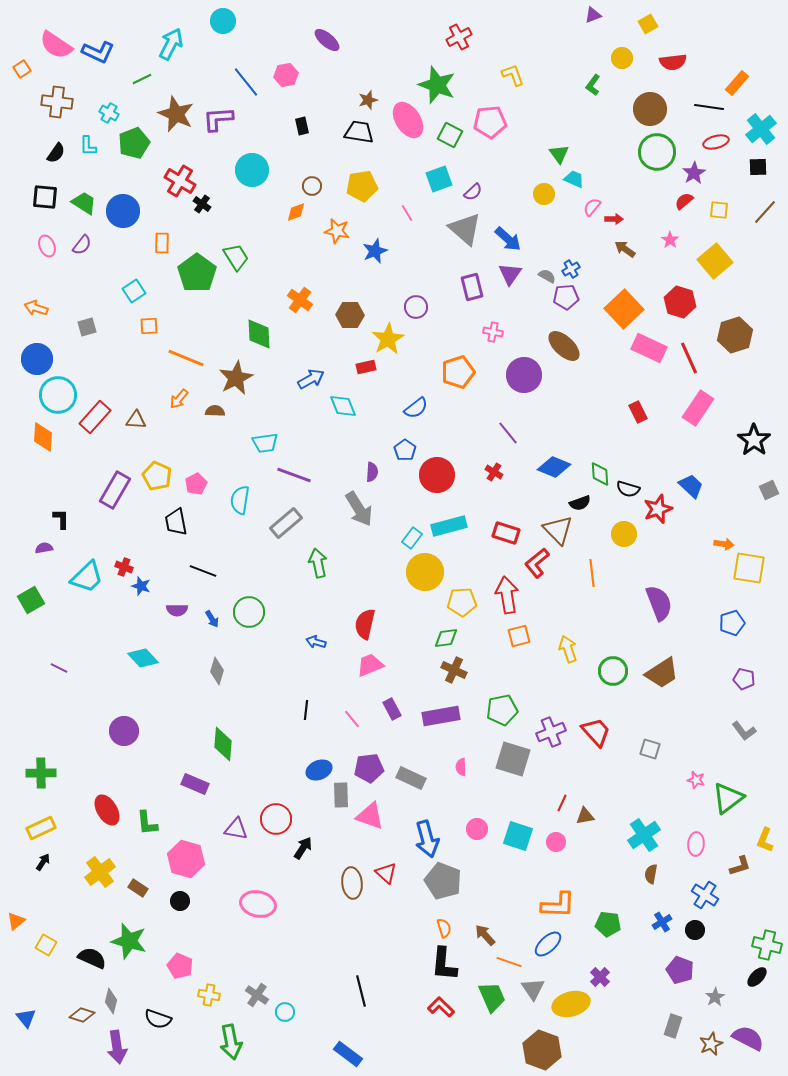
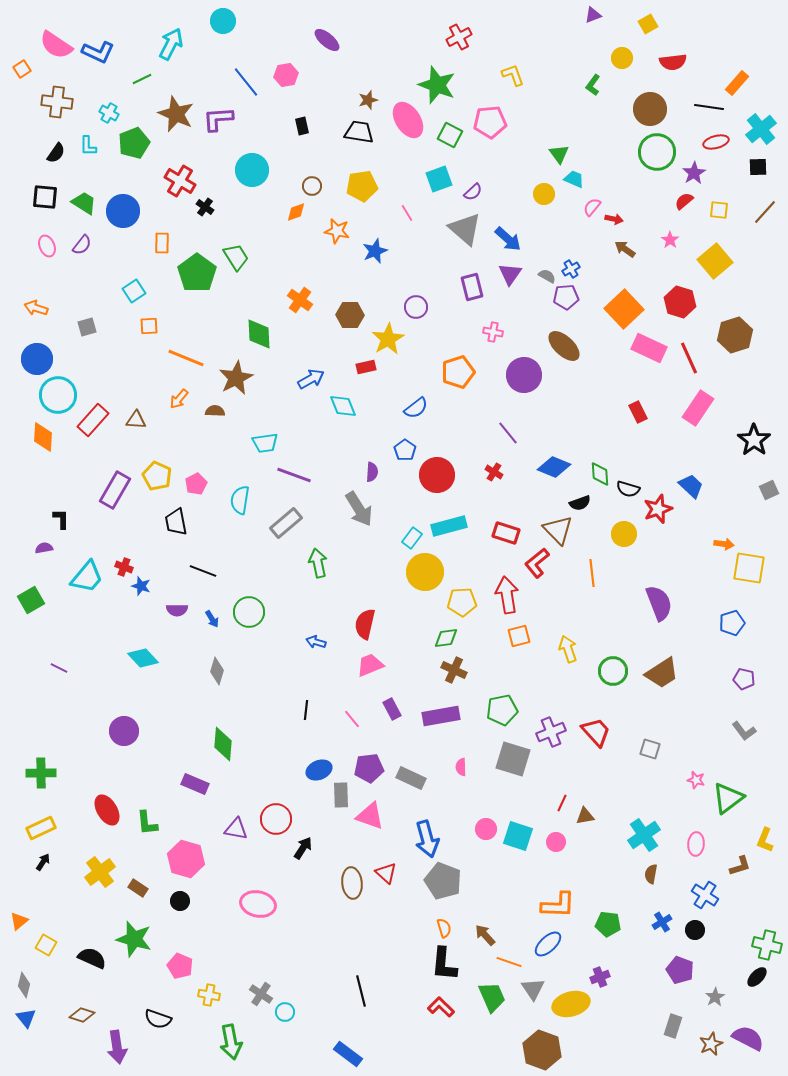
black cross at (202, 204): moved 3 px right, 3 px down
red arrow at (614, 219): rotated 12 degrees clockwise
red rectangle at (95, 417): moved 2 px left, 3 px down
cyan trapezoid at (87, 577): rotated 6 degrees counterclockwise
pink circle at (477, 829): moved 9 px right
orange triangle at (16, 921): moved 3 px right
green star at (129, 941): moved 5 px right, 2 px up
purple cross at (600, 977): rotated 24 degrees clockwise
gray cross at (257, 995): moved 4 px right, 1 px up
gray diamond at (111, 1001): moved 87 px left, 16 px up
